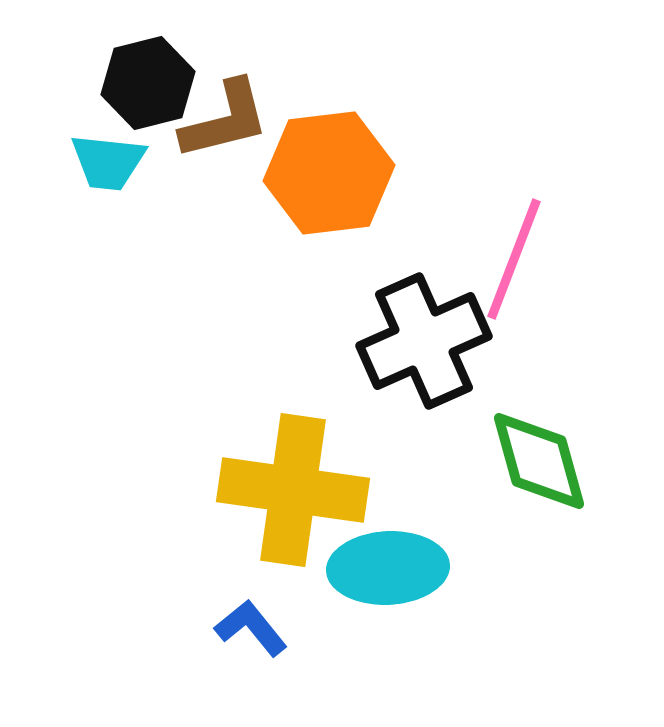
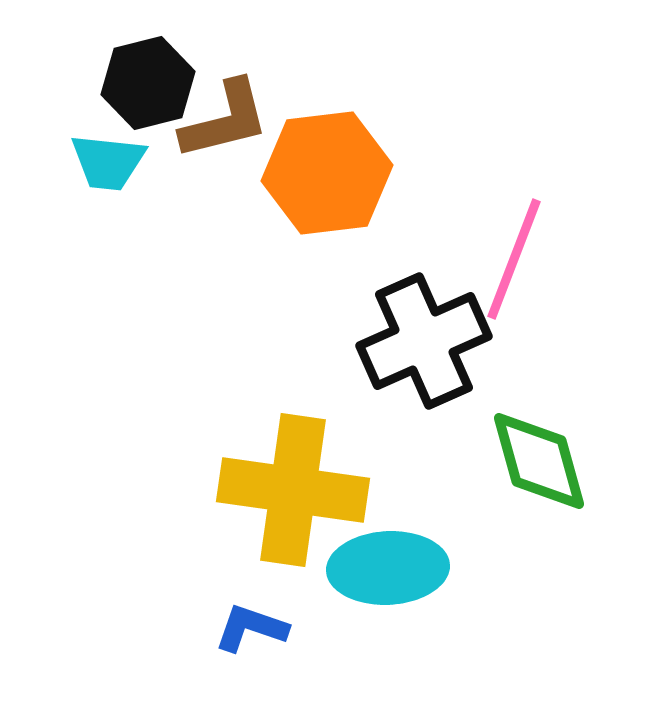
orange hexagon: moved 2 px left
blue L-shape: rotated 32 degrees counterclockwise
